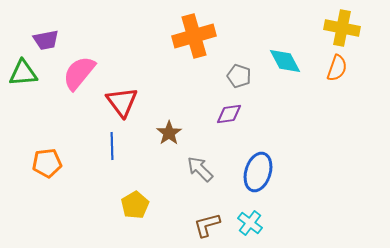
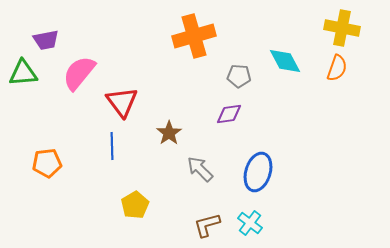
gray pentagon: rotated 15 degrees counterclockwise
